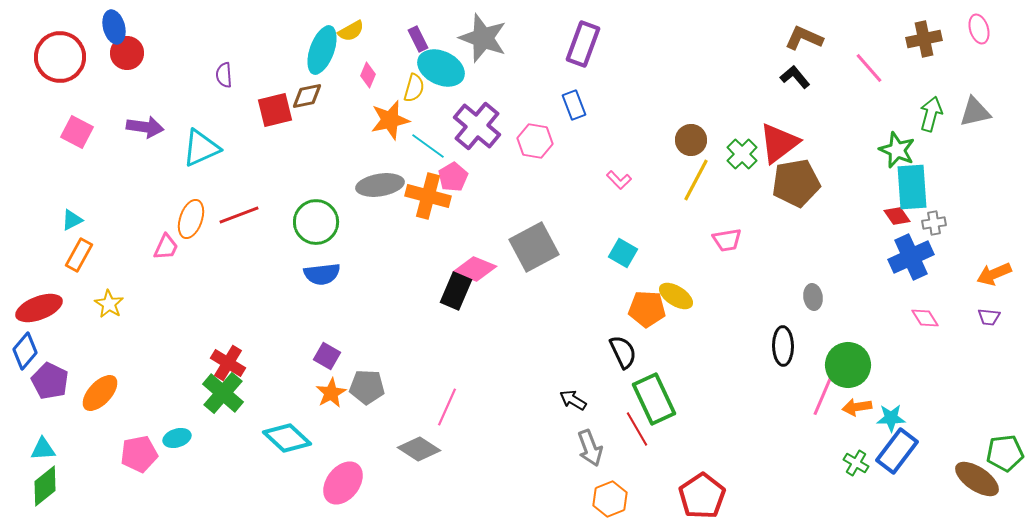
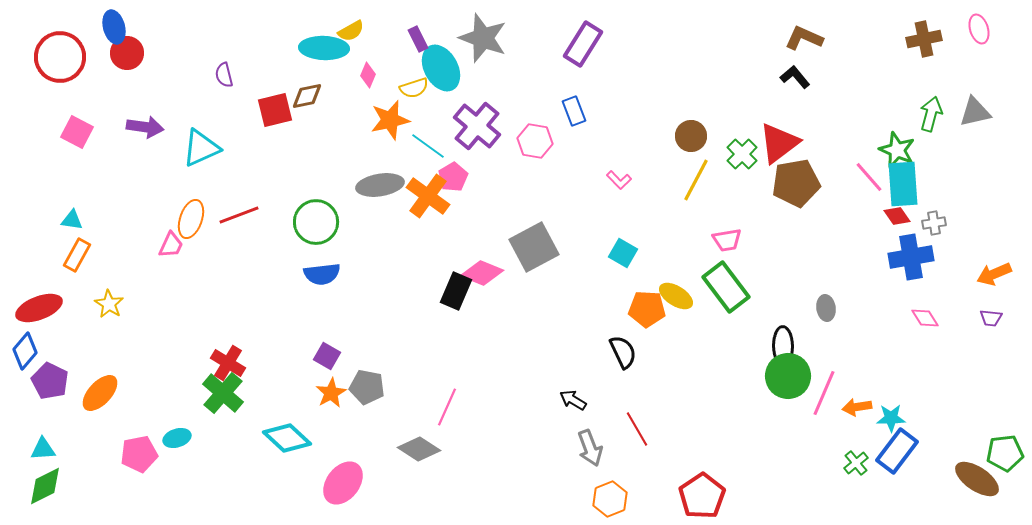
purple rectangle at (583, 44): rotated 12 degrees clockwise
cyan ellipse at (322, 50): moved 2 px right, 2 px up; rotated 72 degrees clockwise
cyan ellipse at (441, 68): rotated 36 degrees clockwise
pink line at (869, 68): moved 109 px down
purple semicircle at (224, 75): rotated 10 degrees counterclockwise
yellow semicircle at (414, 88): rotated 56 degrees clockwise
blue rectangle at (574, 105): moved 6 px down
brown circle at (691, 140): moved 4 px up
cyan rectangle at (912, 187): moved 9 px left, 3 px up
orange cross at (428, 196): rotated 21 degrees clockwise
cyan triangle at (72, 220): rotated 35 degrees clockwise
pink trapezoid at (166, 247): moved 5 px right, 2 px up
orange rectangle at (79, 255): moved 2 px left
blue cross at (911, 257): rotated 15 degrees clockwise
pink diamond at (475, 269): moved 7 px right, 4 px down
gray ellipse at (813, 297): moved 13 px right, 11 px down
purple trapezoid at (989, 317): moved 2 px right, 1 px down
green circle at (848, 365): moved 60 px left, 11 px down
gray pentagon at (367, 387): rotated 8 degrees clockwise
green rectangle at (654, 399): moved 72 px right, 112 px up; rotated 12 degrees counterclockwise
green cross at (856, 463): rotated 20 degrees clockwise
green diamond at (45, 486): rotated 12 degrees clockwise
